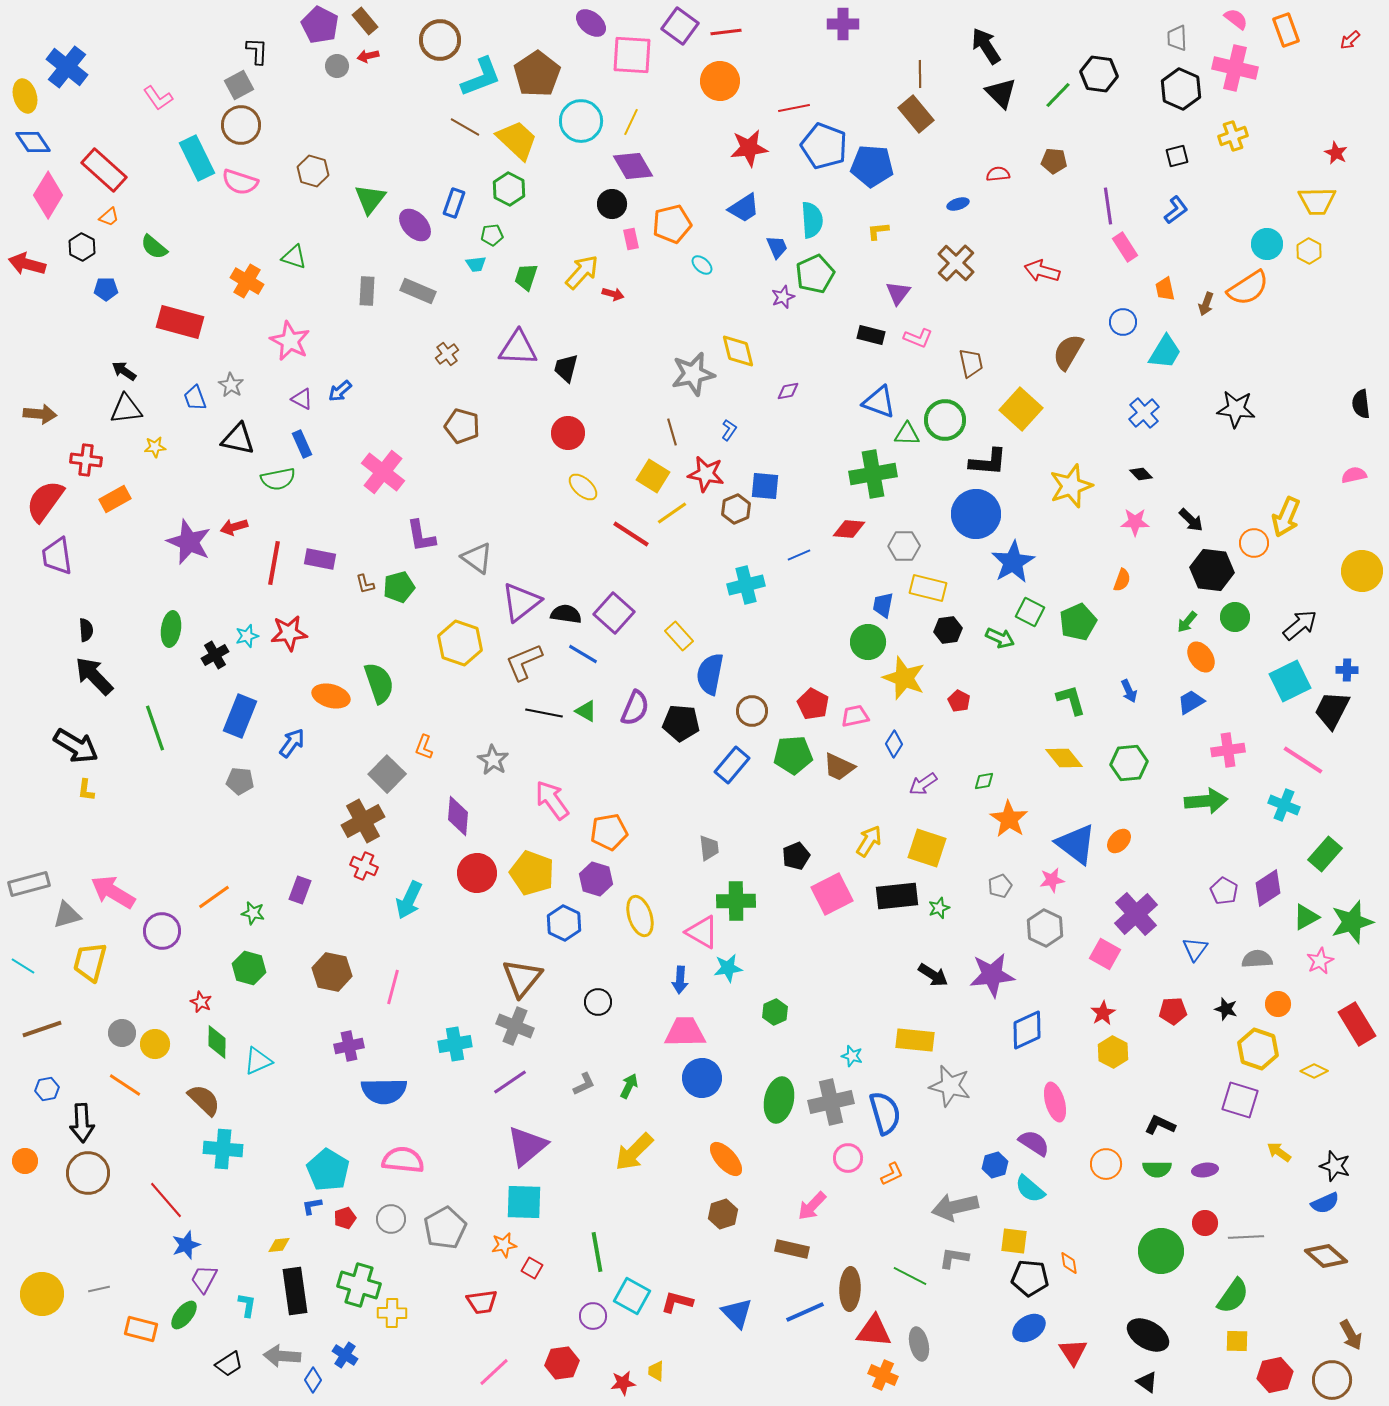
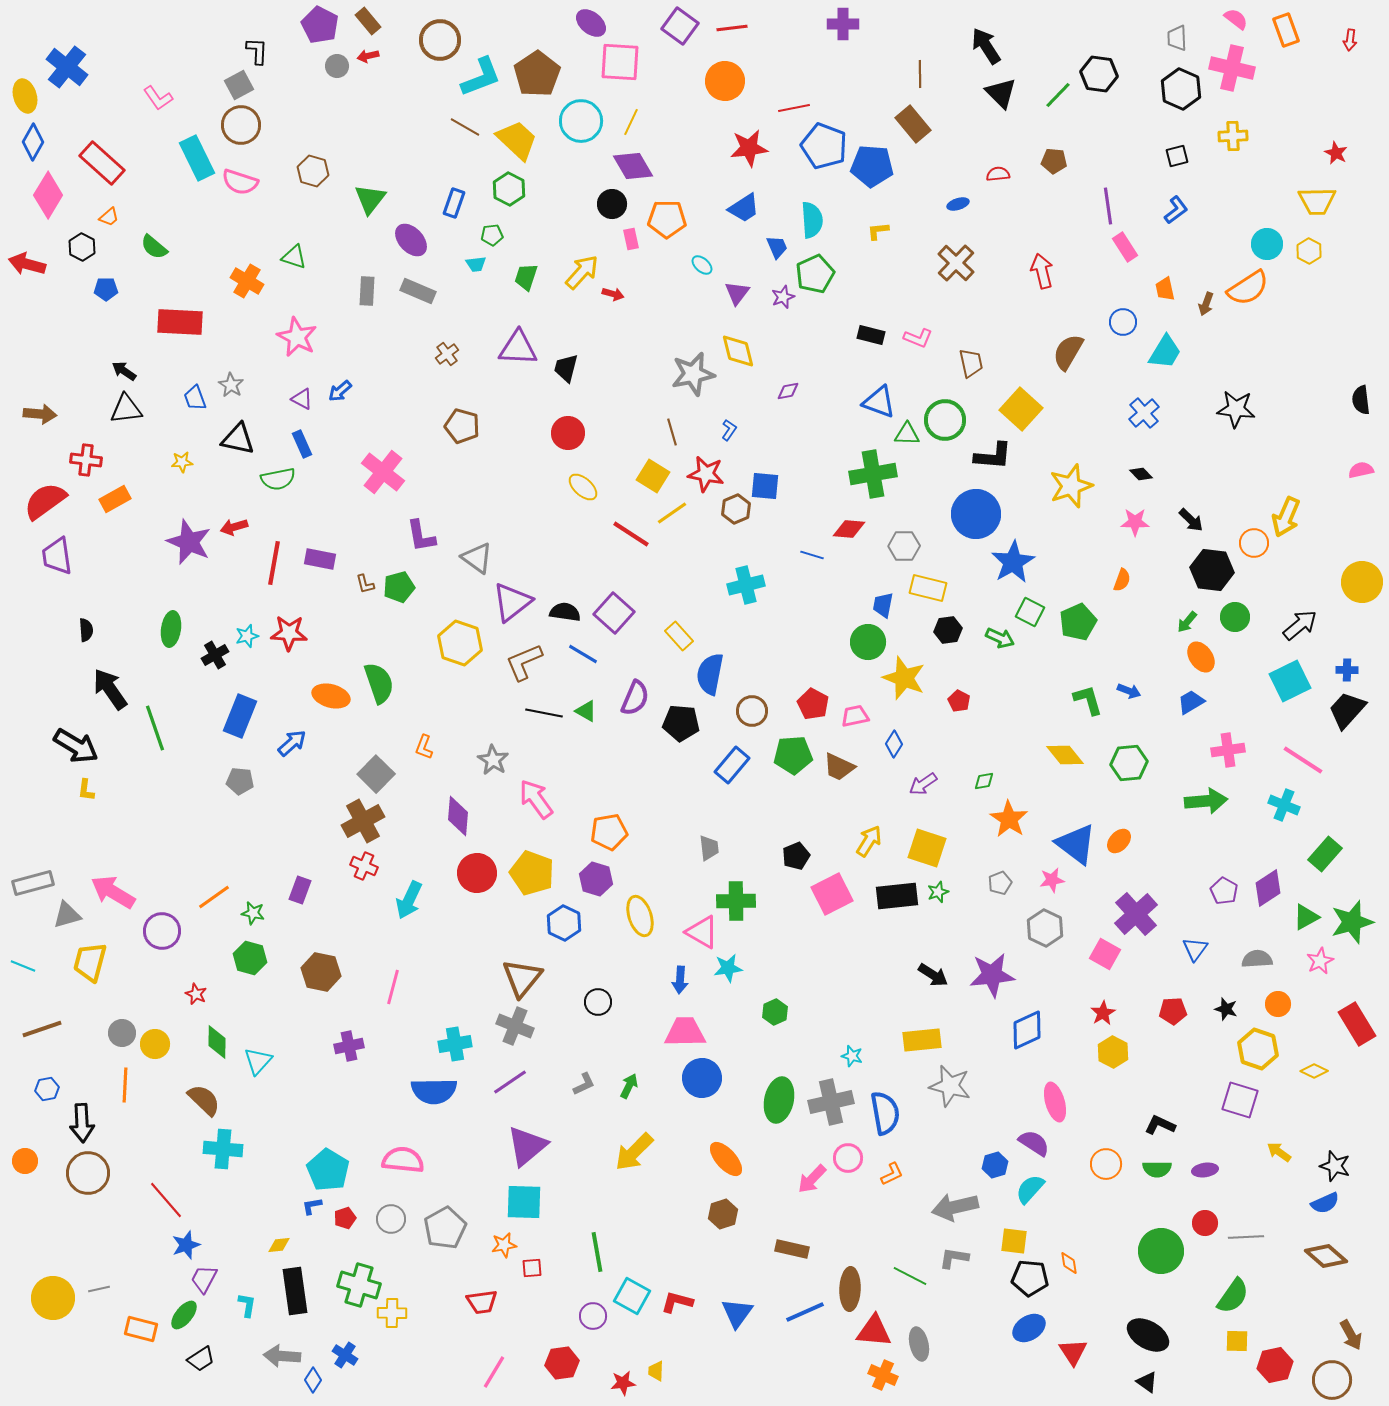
brown rectangle at (365, 21): moved 3 px right
red line at (726, 32): moved 6 px right, 4 px up
red arrow at (1350, 40): rotated 40 degrees counterclockwise
pink square at (632, 55): moved 12 px left, 7 px down
pink cross at (1235, 68): moved 3 px left
orange circle at (720, 81): moved 5 px right
brown rectangle at (916, 114): moved 3 px left, 10 px down
yellow cross at (1233, 136): rotated 16 degrees clockwise
blue diamond at (33, 142): rotated 63 degrees clockwise
red rectangle at (104, 170): moved 2 px left, 7 px up
orange pentagon at (672, 224): moved 5 px left, 5 px up; rotated 15 degrees clockwise
purple ellipse at (415, 225): moved 4 px left, 15 px down
red arrow at (1042, 271): rotated 60 degrees clockwise
purple triangle at (898, 293): moved 161 px left
red rectangle at (180, 322): rotated 12 degrees counterclockwise
pink star at (290, 341): moved 7 px right, 4 px up
black semicircle at (1361, 404): moved 4 px up
yellow star at (155, 447): moved 27 px right, 15 px down
black L-shape at (988, 462): moved 5 px right, 6 px up
pink semicircle at (1354, 475): moved 7 px right, 5 px up
red semicircle at (45, 501): rotated 18 degrees clockwise
blue line at (799, 555): moved 13 px right; rotated 40 degrees clockwise
yellow circle at (1362, 571): moved 11 px down
purple triangle at (521, 602): moved 9 px left
black semicircle at (566, 614): moved 1 px left, 2 px up
red star at (289, 633): rotated 9 degrees clockwise
black arrow at (94, 676): moved 16 px right, 13 px down; rotated 9 degrees clockwise
blue arrow at (1129, 691): rotated 45 degrees counterclockwise
green L-shape at (1071, 700): moved 17 px right
purple semicircle at (635, 708): moved 10 px up
black trapezoid at (1332, 710): moved 15 px right; rotated 15 degrees clockwise
blue arrow at (292, 743): rotated 12 degrees clockwise
yellow diamond at (1064, 758): moved 1 px right, 3 px up
gray square at (387, 774): moved 11 px left
pink arrow at (552, 800): moved 16 px left, 1 px up
gray rectangle at (29, 884): moved 4 px right, 1 px up
gray pentagon at (1000, 886): moved 3 px up
green star at (939, 908): moved 1 px left, 16 px up
cyan line at (23, 966): rotated 10 degrees counterclockwise
green hexagon at (249, 968): moved 1 px right, 10 px up
brown hexagon at (332, 972): moved 11 px left
red star at (201, 1002): moved 5 px left, 8 px up
yellow rectangle at (915, 1040): moved 7 px right; rotated 12 degrees counterclockwise
cyan triangle at (258, 1061): rotated 24 degrees counterclockwise
orange line at (125, 1085): rotated 60 degrees clockwise
blue semicircle at (384, 1091): moved 50 px right
blue semicircle at (885, 1113): rotated 6 degrees clockwise
cyan semicircle at (1030, 1189): rotated 92 degrees clockwise
pink arrow at (812, 1206): moved 27 px up
red square at (532, 1268): rotated 35 degrees counterclockwise
yellow circle at (42, 1294): moved 11 px right, 4 px down
blue triangle at (737, 1313): rotated 20 degrees clockwise
black trapezoid at (229, 1364): moved 28 px left, 5 px up
pink line at (494, 1372): rotated 16 degrees counterclockwise
red hexagon at (1275, 1375): moved 10 px up
